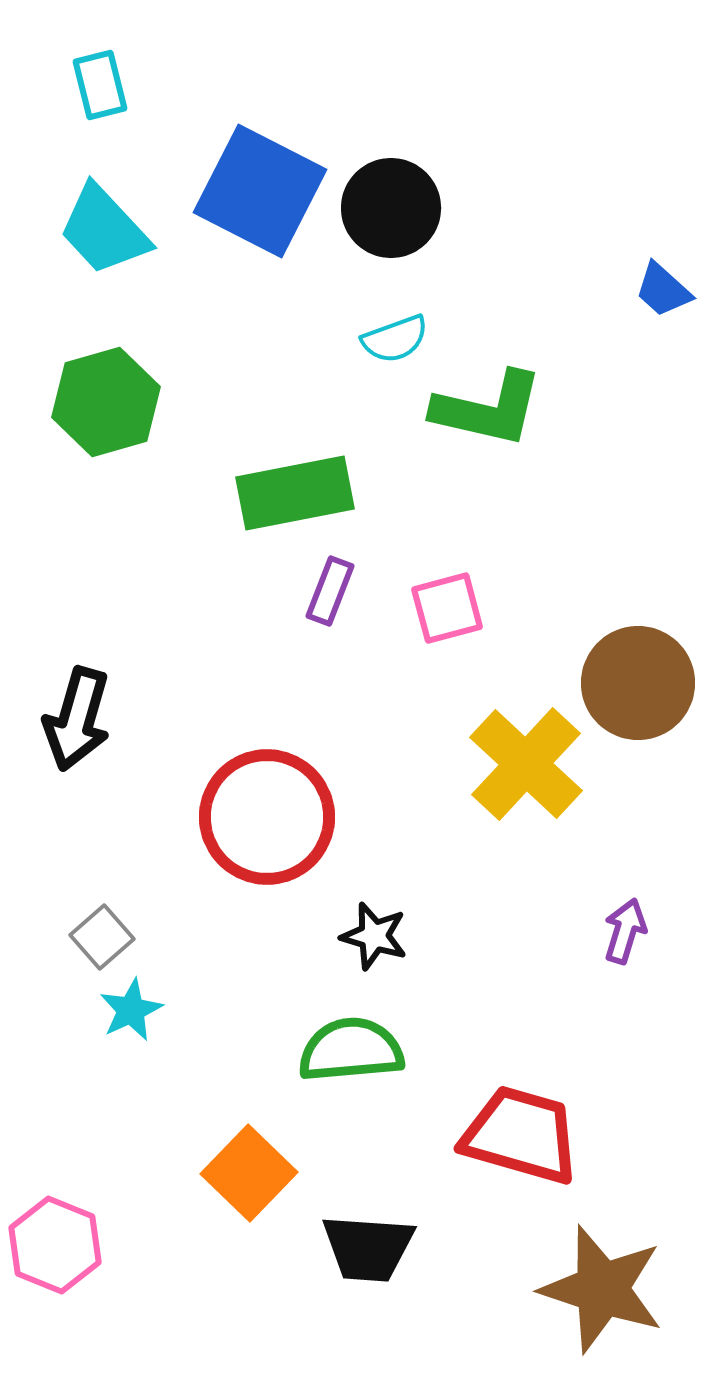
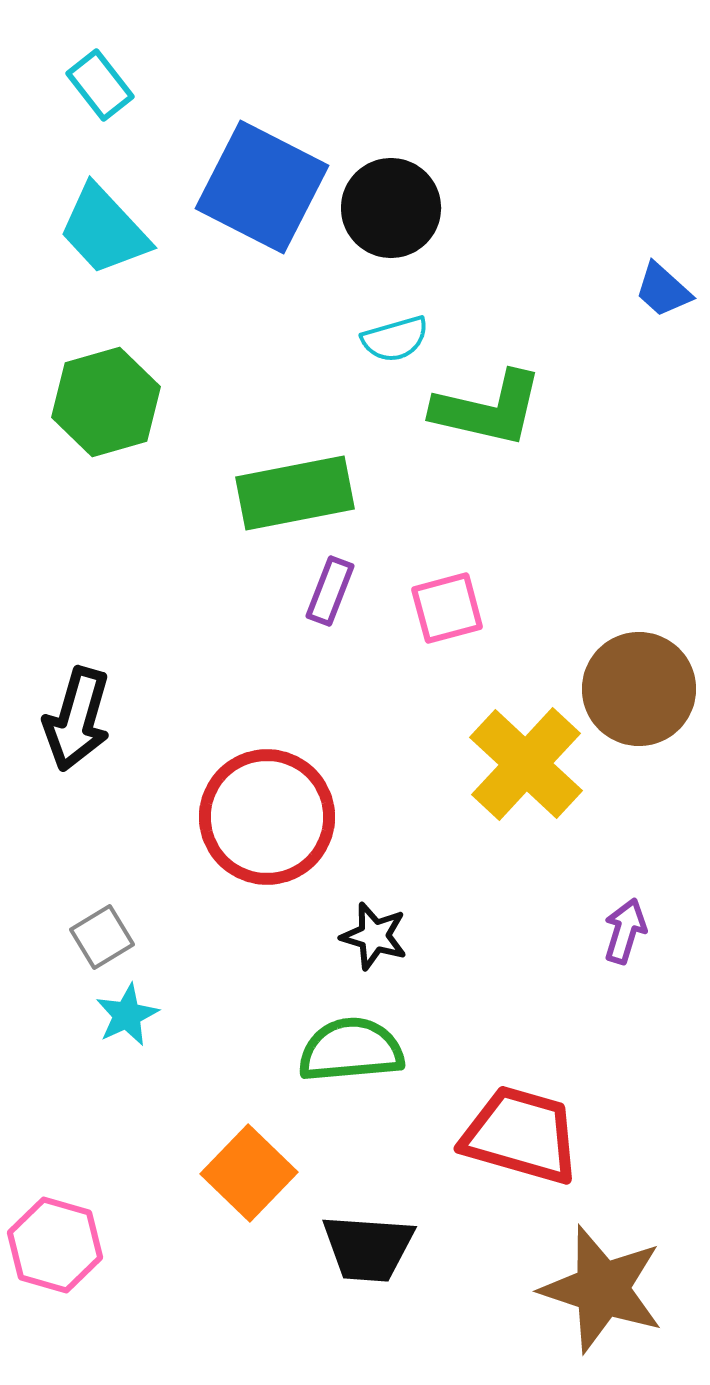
cyan rectangle: rotated 24 degrees counterclockwise
blue square: moved 2 px right, 4 px up
cyan semicircle: rotated 4 degrees clockwise
brown circle: moved 1 px right, 6 px down
gray square: rotated 10 degrees clockwise
cyan star: moved 4 px left, 5 px down
pink hexagon: rotated 6 degrees counterclockwise
